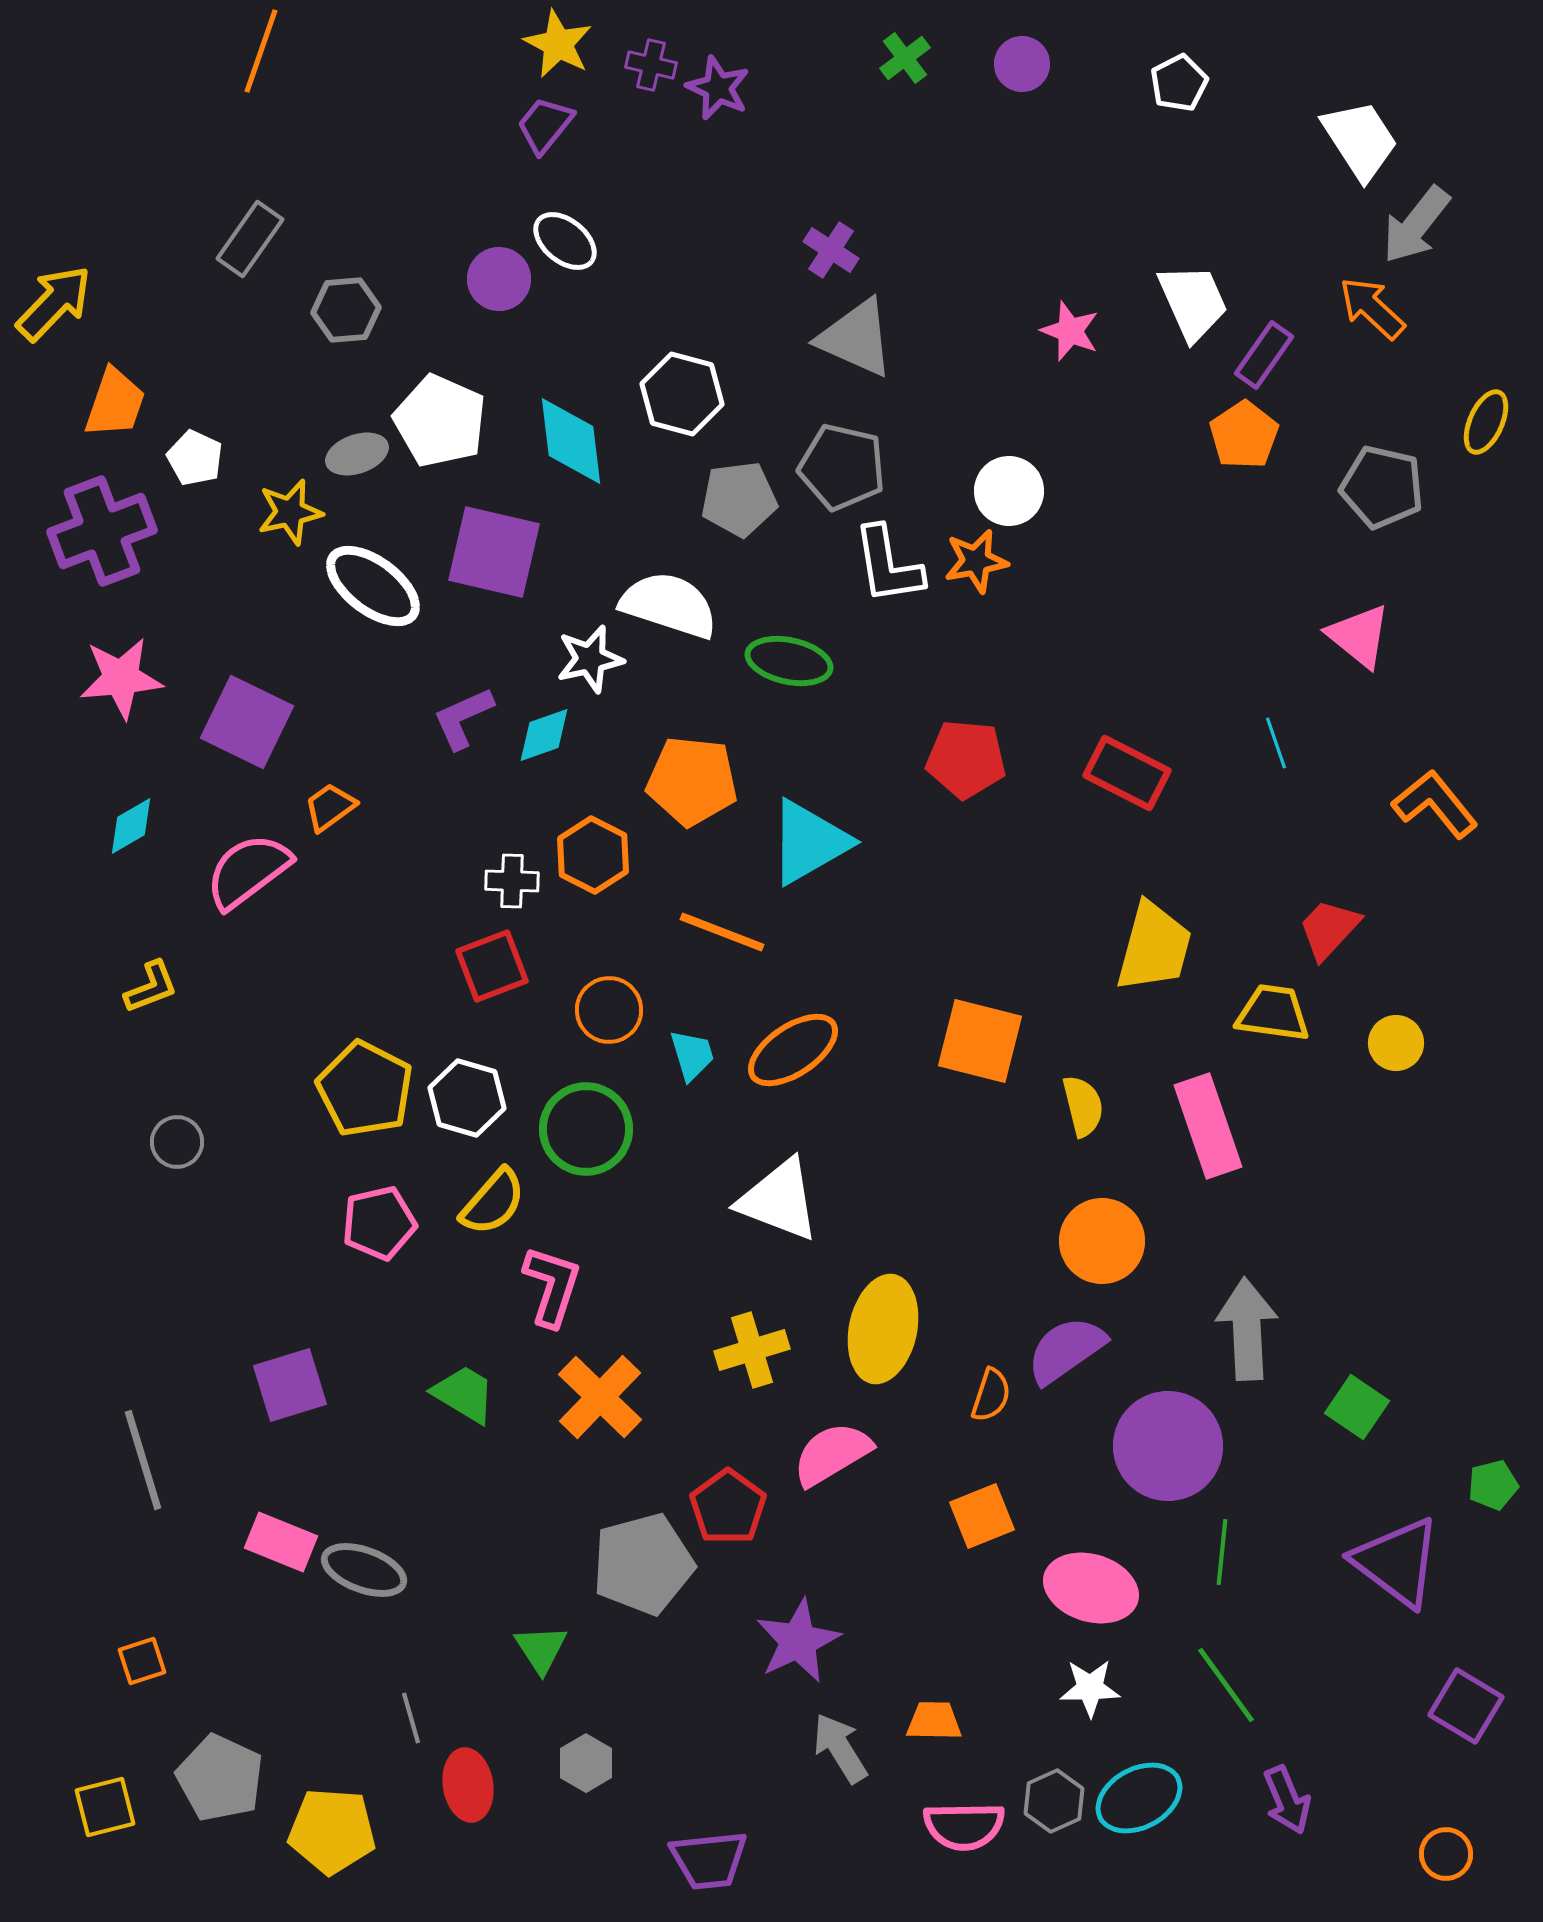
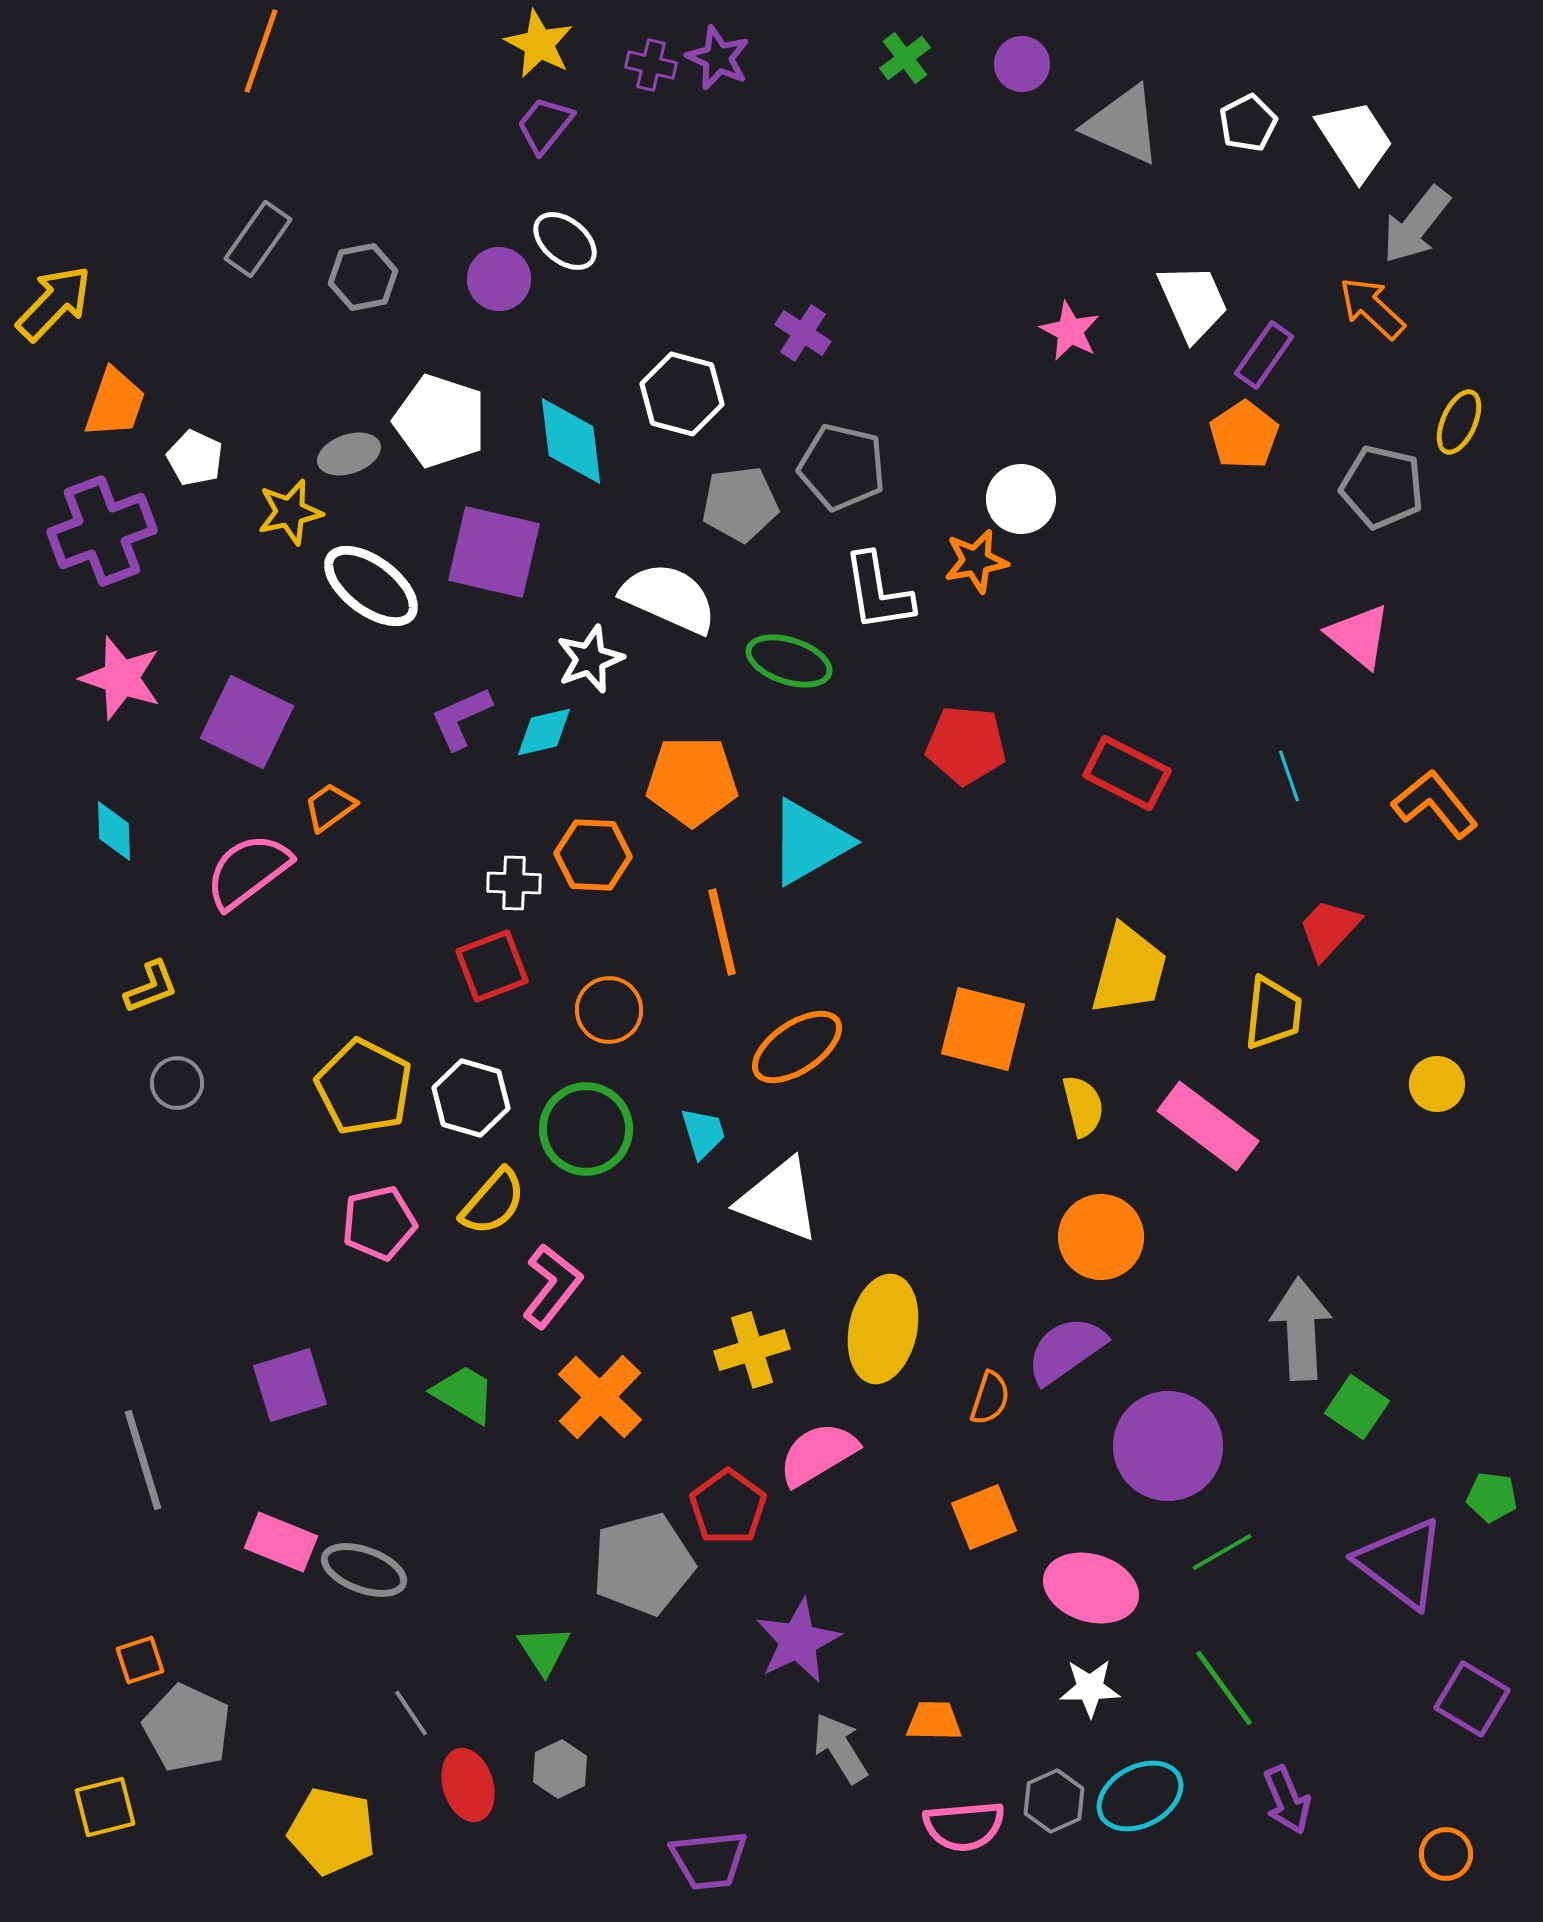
yellow star at (558, 44): moved 19 px left
white pentagon at (1179, 83): moved 69 px right, 40 px down
purple star at (718, 88): moved 30 px up
white trapezoid at (1360, 140): moved 5 px left
gray rectangle at (250, 239): moved 8 px right
purple cross at (831, 250): moved 28 px left, 83 px down
gray hexagon at (346, 310): moved 17 px right, 33 px up; rotated 6 degrees counterclockwise
pink star at (1070, 331): rotated 6 degrees clockwise
gray triangle at (856, 338): moved 267 px right, 213 px up
white pentagon at (440, 421): rotated 6 degrees counterclockwise
yellow ellipse at (1486, 422): moved 27 px left
gray ellipse at (357, 454): moved 8 px left
white circle at (1009, 491): moved 12 px right, 8 px down
gray pentagon at (739, 499): moved 1 px right, 5 px down
white L-shape at (888, 565): moved 10 px left, 27 px down
white ellipse at (373, 586): moved 2 px left
white semicircle at (669, 605): moved 7 px up; rotated 6 degrees clockwise
white star at (590, 659): rotated 8 degrees counterclockwise
green ellipse at (789, 661): rotated 6 degrees clockwise
pink star at (121, 678): rotated 24 degrees clockwise
purple L-shape at (463, 718): moved 2 px left
cyan diamond at (544, 735): moved 3 px up; rotated 6 degrees clockwise
cyan line at (1276, 743): moved 13 px right, 33 px down
red pentagon at (966, 759): moved 14 px up
orange pentagon at (692, 781): rotated 6 degrees counterclockwise
cyan diamond at (131, 826): moved 17 px left, 5 px down; rotated 62 degrees counterclockwise
orange hexagon at (593, 855): rotated 24 degrees counterclockwise
white cross at (512, 881): moved 2 px right, 2 px down
orange line at (722, 932): rotated 56 degrees clockwise
yellow trapezoid at (1154, 947): moved 25 px left, 23 px down
yellow trapezoid at (1273, 1013): rotated 88 degrees clockwise
orange square at (980, 1041): moved 3 px right, 12 px up
yellow circle at (1396, 1043): moved 41 px right, 41 px down
orange ellipse at (793, 1050): moved 4 px right, 3 px up
cyan trapezoid at (692, 1055): moved 11 px right, 78 px down
yellow pentagon at (365, 1089): moved 1 px left, 2 px up
white hexagon at (467, 1098): moved 4 px right
pink rectangle at (1208, 1126): rotated 34 degrees counterclockwise
gray circle at (177, 1142): moved 59 px up
orange circle at (1102, 1241): moved 1 px left, 4 px up
pink L-shape at (552, 1286): rotated 20 degrees clockwise
gray arrow at (1247, 1329): moved 54 px right
orange semicircle at (991, 1395): moved 1 px left, 3 px down
pink semicircle at (832, 1454): moved 14 px left
green pentagon at (1493, 1485): moved 1 px left, 12 px down; rotated 21 degrees clockwise
orange square at (982, 1516): moved 2 px right, 1 px down
green line at (1222, 1552): rotated 54 degrees clockwise
purple triangle at (1397, 1562): moved 4 px right, 1 px down
green triangle at (541, 1649): moved 3 px right, 1 px down
orange square at (142, 1661): moved 2 px left, 1 px up
green line at (1226, 1685): moved 2 px left, 3 px down
purple square at (1466, 1706): moved 6 px right, 7 px up
gray line at (411, 1718): moved 5 px up; rotated 18 degrees counterclockwise
gray hexagon at (586, 1763): moved 26 px left, 6 px down; rotated 4 degrees clockwise
gray pentagon at (220, 1778): moved 33 px left, 50 px up
red ellipse at (468, 1785): rotated 8 degrees counterclockwise
cyan ellipse at (1139, 1798): moved 1 px right, 2 px up
pink semicircle at (964, 1826): rotated 4 degrees counterclockwise
yellow pentagon at (332, 1831): rotated 8 degrees clockwise
